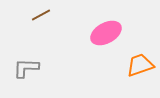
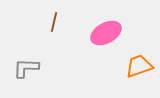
brown line: moved 13 px right, 7 px down; rotated 48 degrees counterclockwise
orange trapezoid: moved 1 px left, 1 px down
